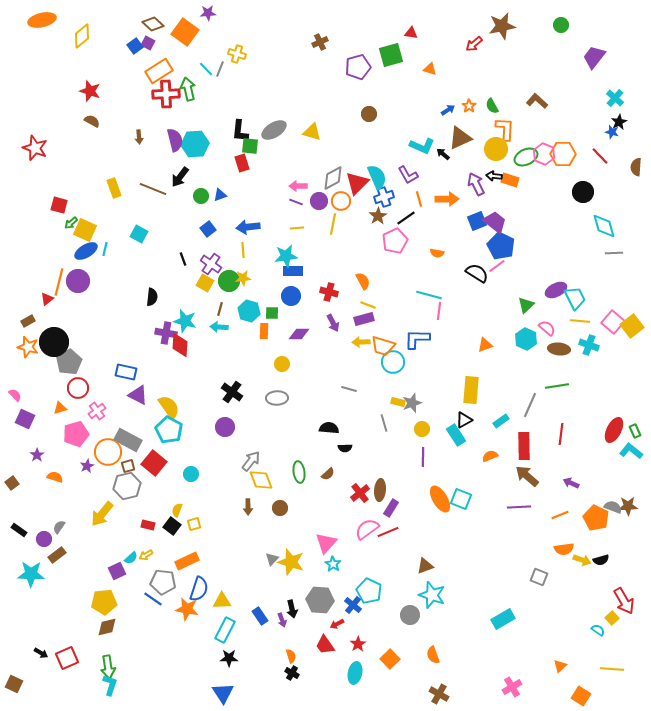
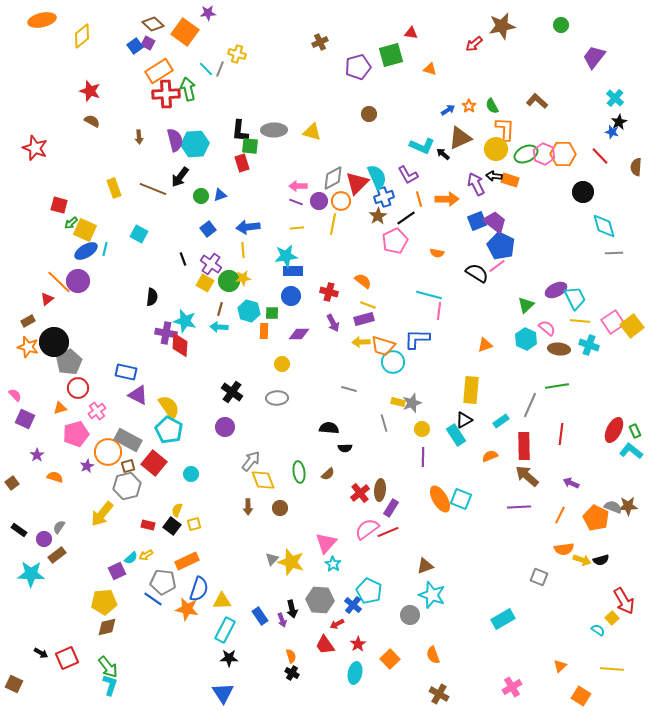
gray ellipse at (274, 130): rotated 30 degrees clockwise
green ellipse at (526, 157): moved 3 px up
orange semicircle at (363, 281): rotated 24 degrees counterclockwise
orange line at (59, 282): rotated 60 degrees counterclockwise
pink square at (613, 322): rotated 15 degrees clockwise
yellow diamond at (261, 480): moved 2 px right
orange line at (560, 515): rotated 42 degrees counterclockwise
green arrow at (108, 667): rotated 30 degrees counterclockwise
